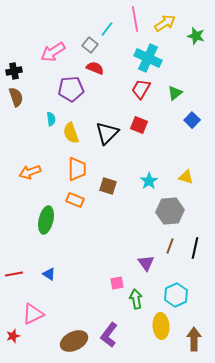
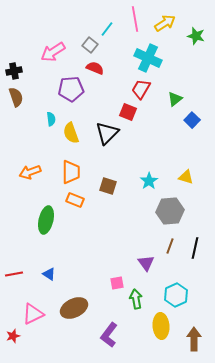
green triangle: moved 6 px down
red square: moved 11 px left, 13 px up
orange trapezoid: moved 6 px left, 3 px down
brown ellipse: moved 33 px up
